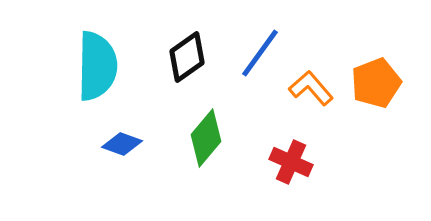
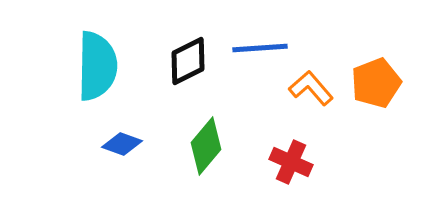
blue line: moved 5 px up; rotated 50 degrees clockwise
black diamond: moved 1 px right, 4 px down; rotated 9 degrees clockwise
green diamond: moved 8 px down
